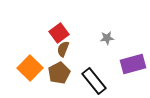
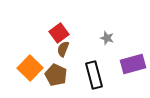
gray star: rotated 24 degrees clockwise
brown pentagon: moved 3 px left, 2 px down; rotated 20 degrees counterclockwise
black rectangle: moved 6 px up; rotated 24 degrees clockwise
